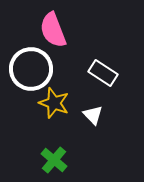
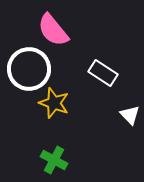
pink semicircle: rotated 18 degrees counterclockwise
white circle: moved 2 px left
white triangle: moved 37 px right
green cross: rotated 12 degrees counterclockwise
